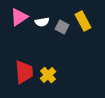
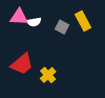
pink triangle: rotated 36 degrees clockwise
white semicircle: moved 8 px left
red trapezoid: moved 2 px left, 8 px up; rotated 55 degrees clockwise
